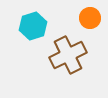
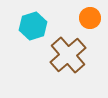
brown cross: rotated 15 degrees counterclockwise
